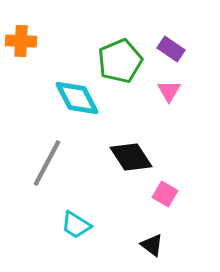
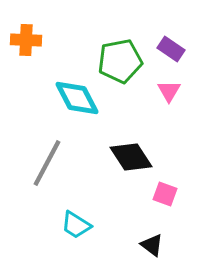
orange cross: moved 5 px right, 1 px up
green pentagon: rotated 12 degrees clockwise
pink square: rotated 10 degrees counterclockwise
